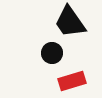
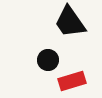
black circle: moved 4 px left, 7 px down
